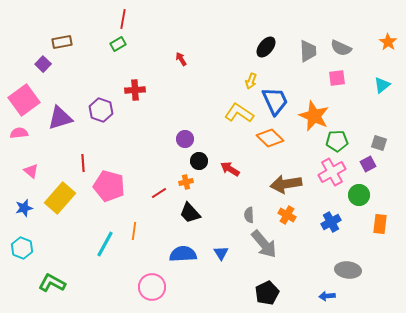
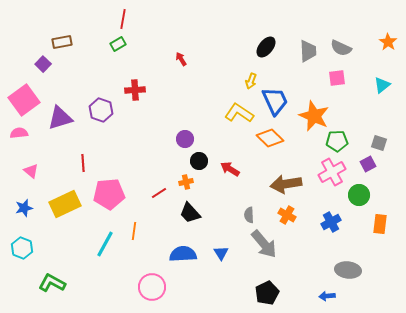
pink pentagon at (109, 186): moved 8 px down; rotated 20 degrees counterclockwise
yellow rectangle at (60, 198): moved 5 px right, 6 px down; rotated 24 degrees clockwise
